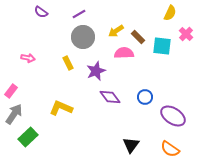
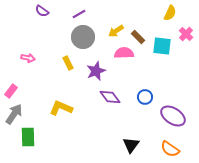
purple semicircle: moved 1 px right, 1 px up
green rectangle: rotated 48 degrees counterclockwise
